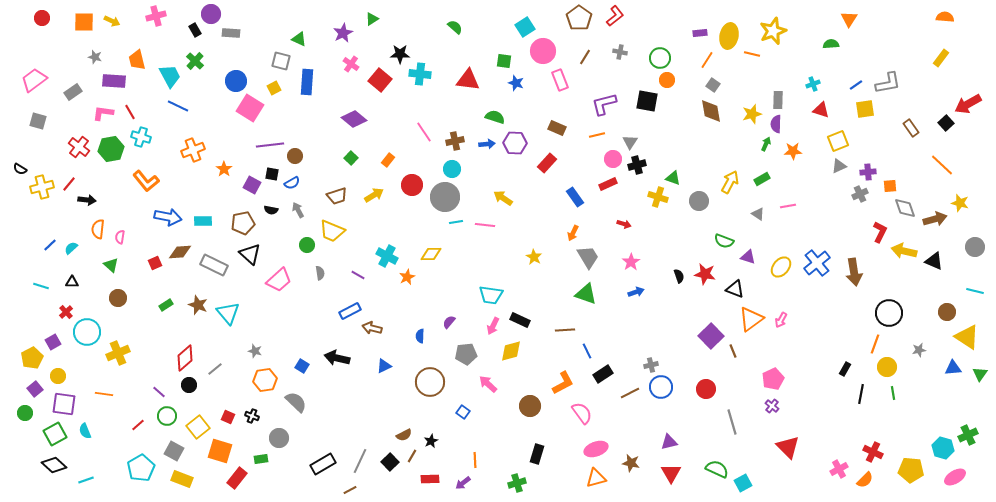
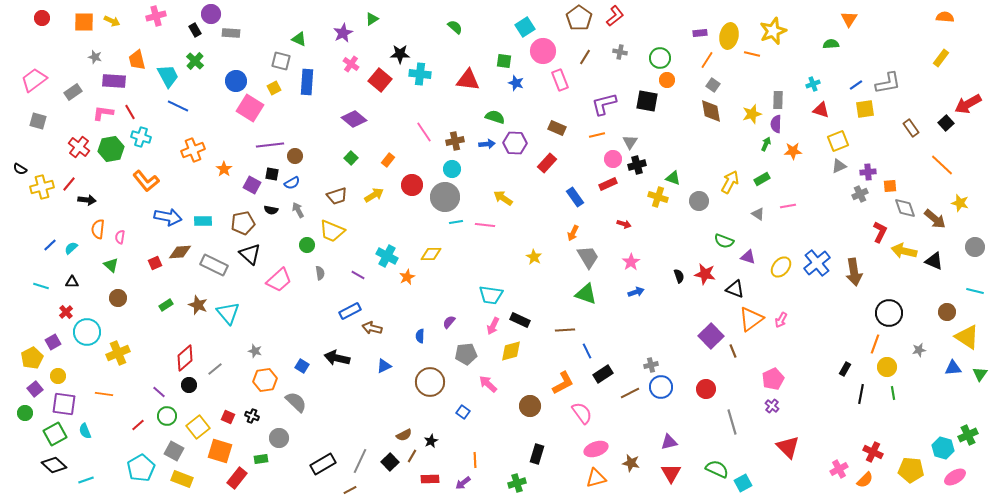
cyan trapezoid at (170, 76): moved 2 px left
brown arrow at (935, 219): rotated 55 degrees clockwise
